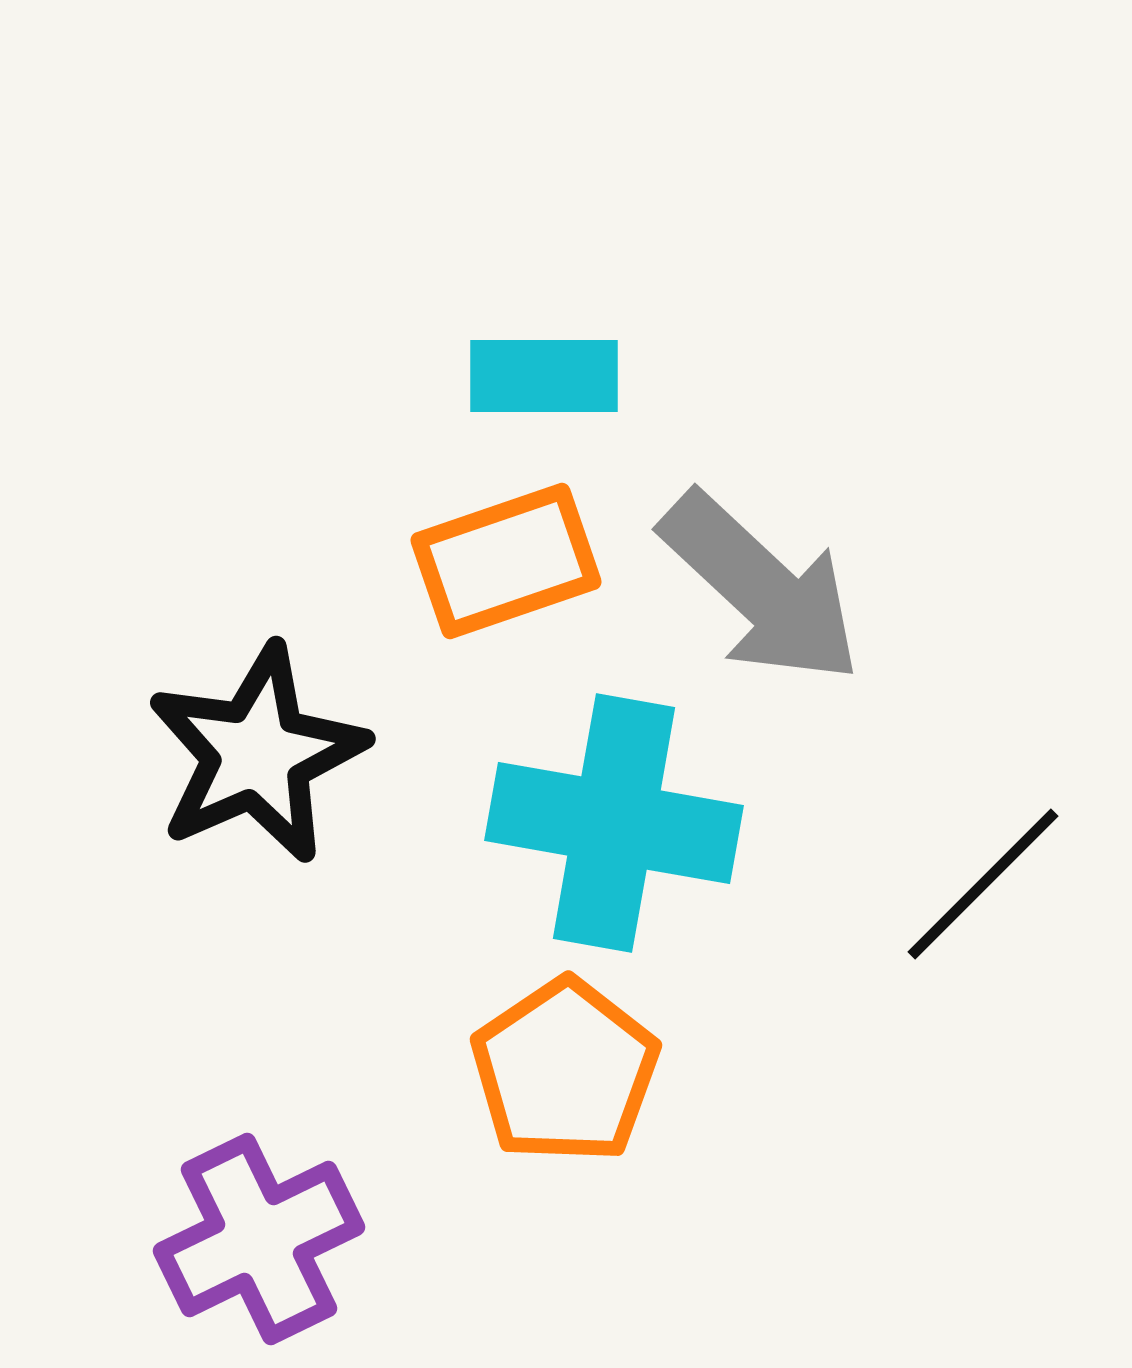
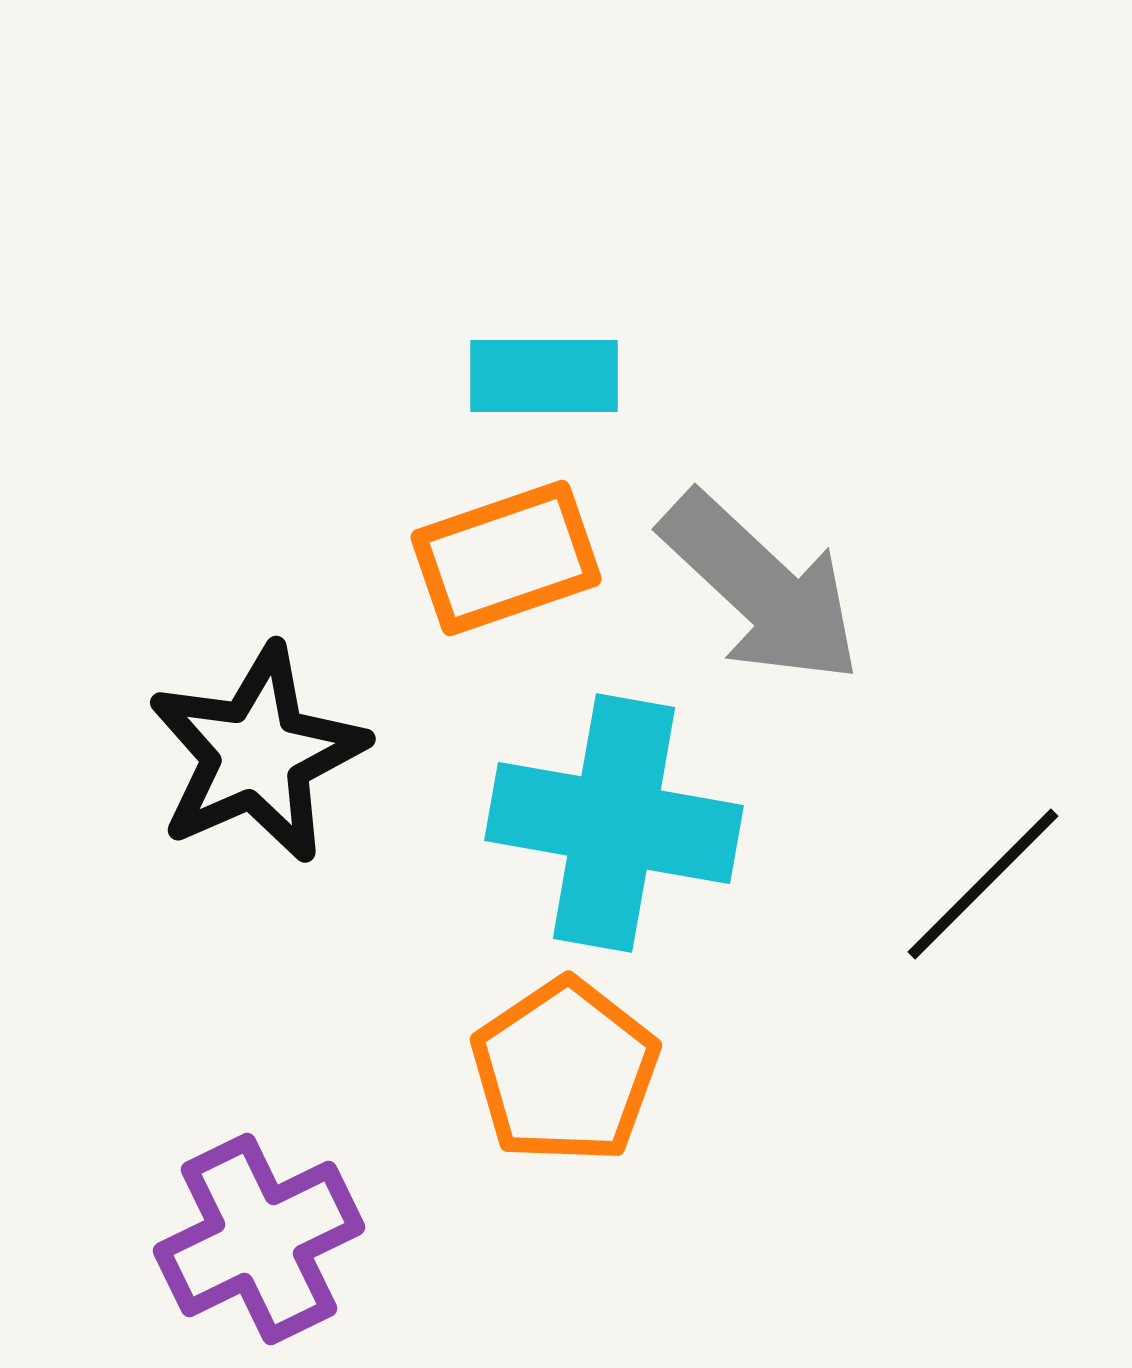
orange rectangle: moved 3 px up
